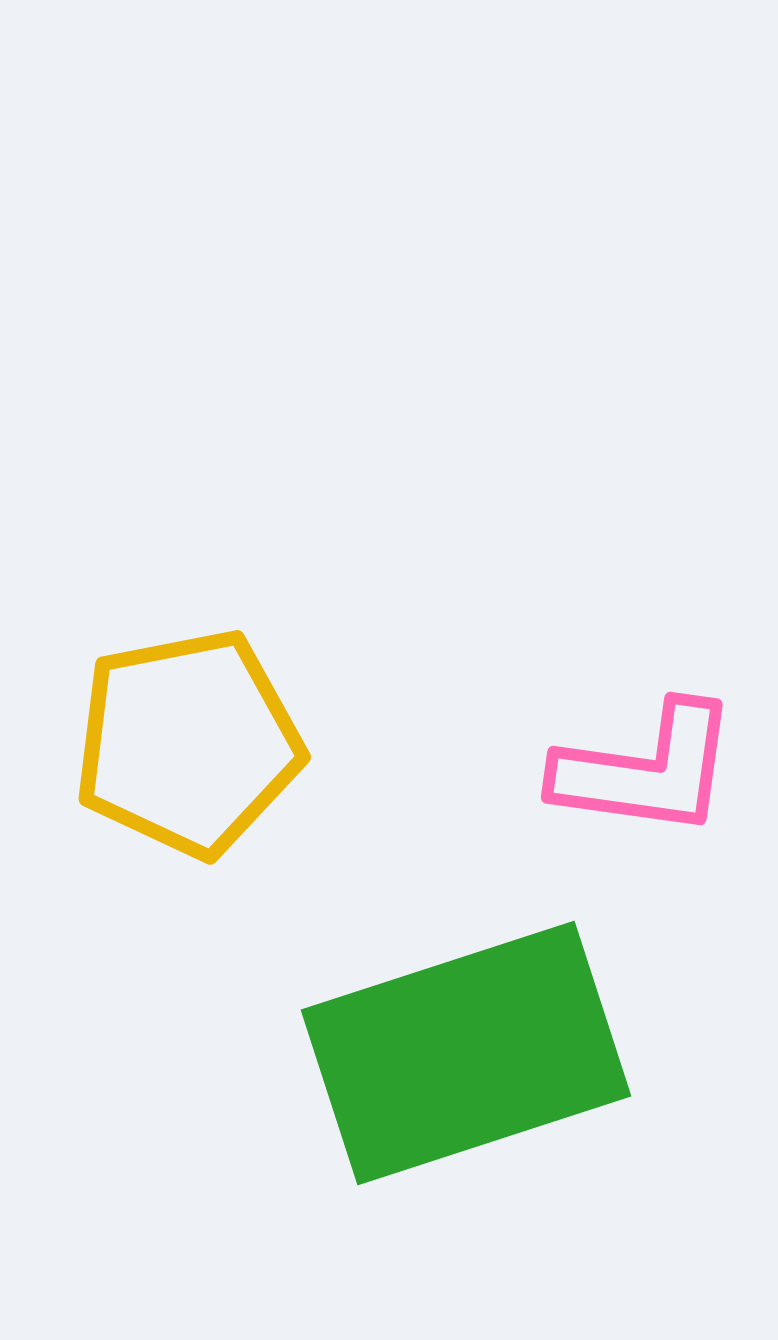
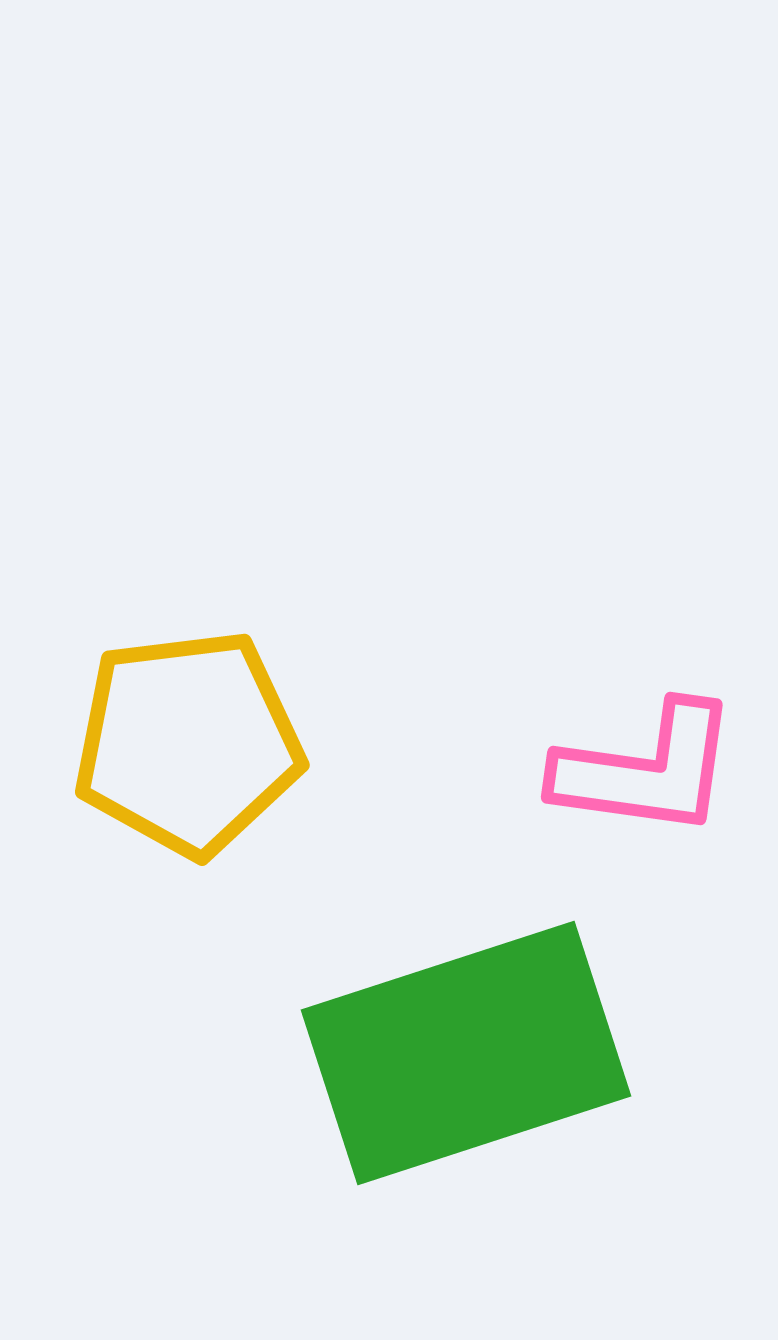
yellow pentagon: rotated 4 degrees clockwise
